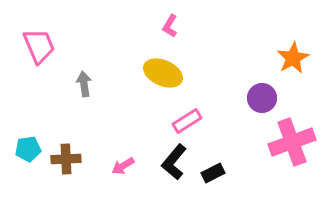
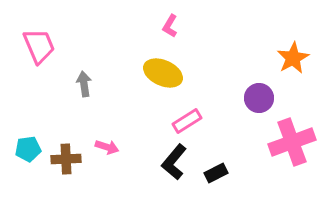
purple circle: moved 3 px left
pink arrow: moved 16 px left, 19 px up; rotated 130 degrees counterclockwise
black rectangle: moved 3 px right
